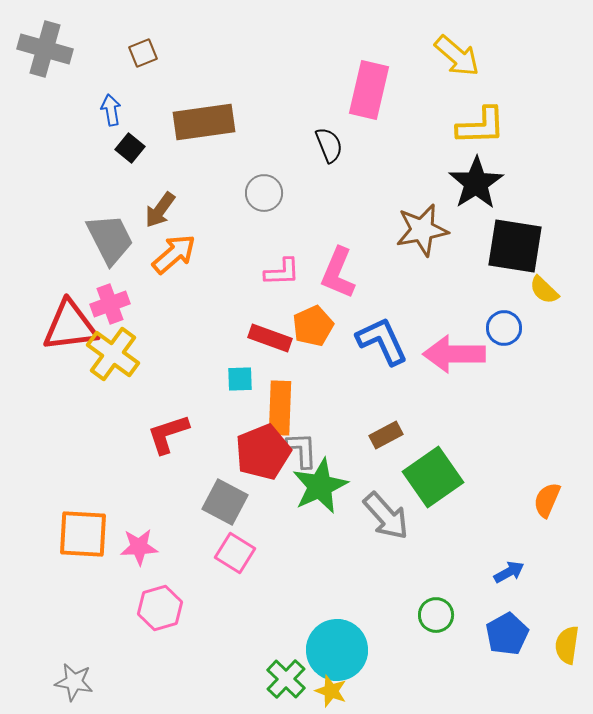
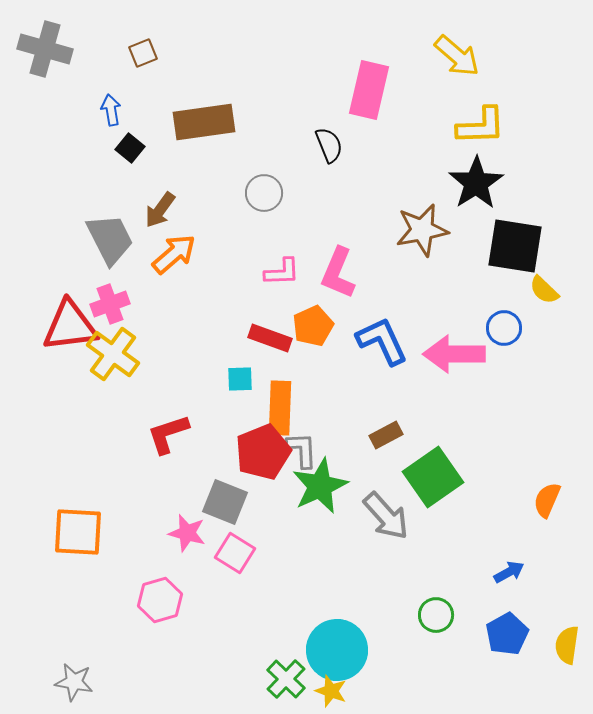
gray square at (225, 502): rotated 6 degrees counterclockwise
orange square at (83, 534): moved 5 px left, 2 px up
pink star at (139, 547): moved 48 px right, 14 px up; rotated 18 degrees clockwise
pink hexagon at (160, 608): moved 8 px up
